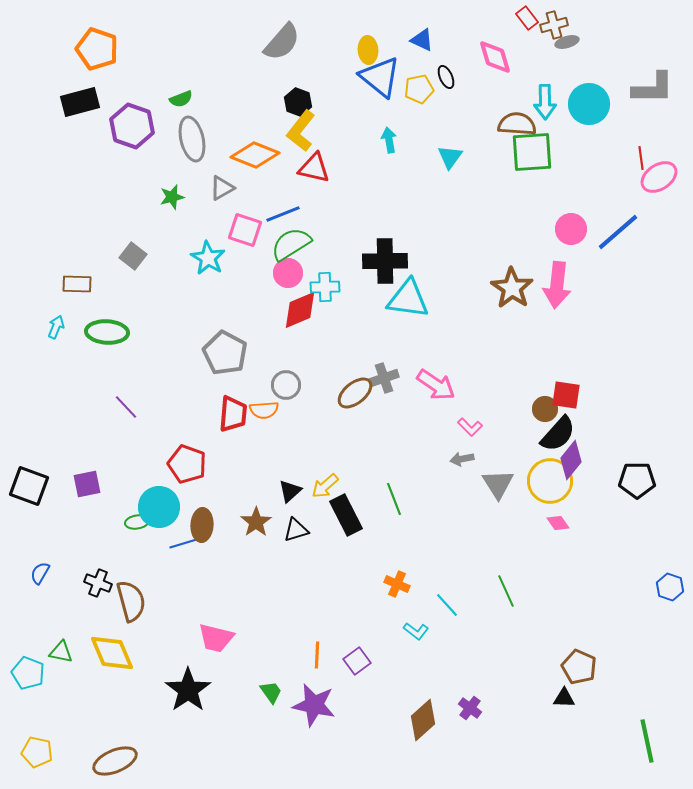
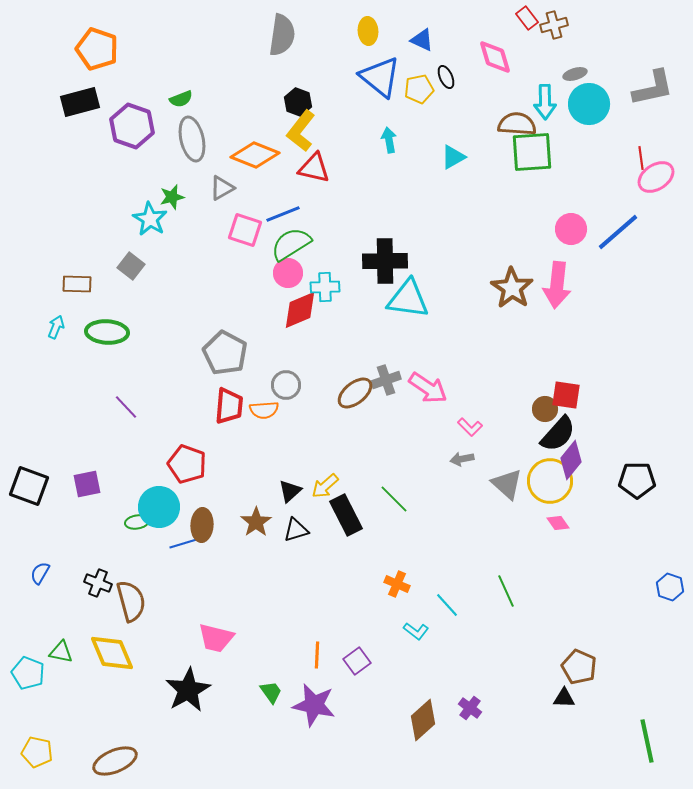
gray semicircle at (282, 42): moved 7 px up; rotated 33 degrees counterclockwise
gray ellipse at (567, 42): moved 8 px right, 32 px down
yellow ellipse at (368, 50): moved 19 px up
gray L-shape at (653, 88): rotated 12 degrees counterclockwise
cyan triangle at (450, 157): moved 3 px right; rotated 24 degrees clockwise
pink ellipse at (659, 177): moved 3 px left
gray square at (133, 256): moved 2 px left, 10 px down
cyan star at (208, 258): moved 58 px left, 39 px up
gray cross at (384, 378): moved 2 px right, 2 px down
pink arrow at (436, 385): moved 8 px left, 3 px down
red trapezoid at (233, 414): moved 4 px left, 8 px up
gray triangle at (498, 484): moved 9 px right; rotated 16 degrees counterclockwise
green line at (394, 499): rotated 24 degrees counterclockwise
black star at (188, 690): rotated 6 degrees clockwise
